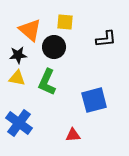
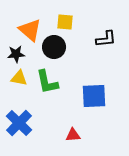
black star: moved 2 px left, 1 px up
yellow triangle: moved 2 px right
green L-shape: rotated 36 degrees counterclockwise
blue square: moved 4 px up; rotated 12 degrees clockwise
blue cross: rotated 8 degrees clockwise
